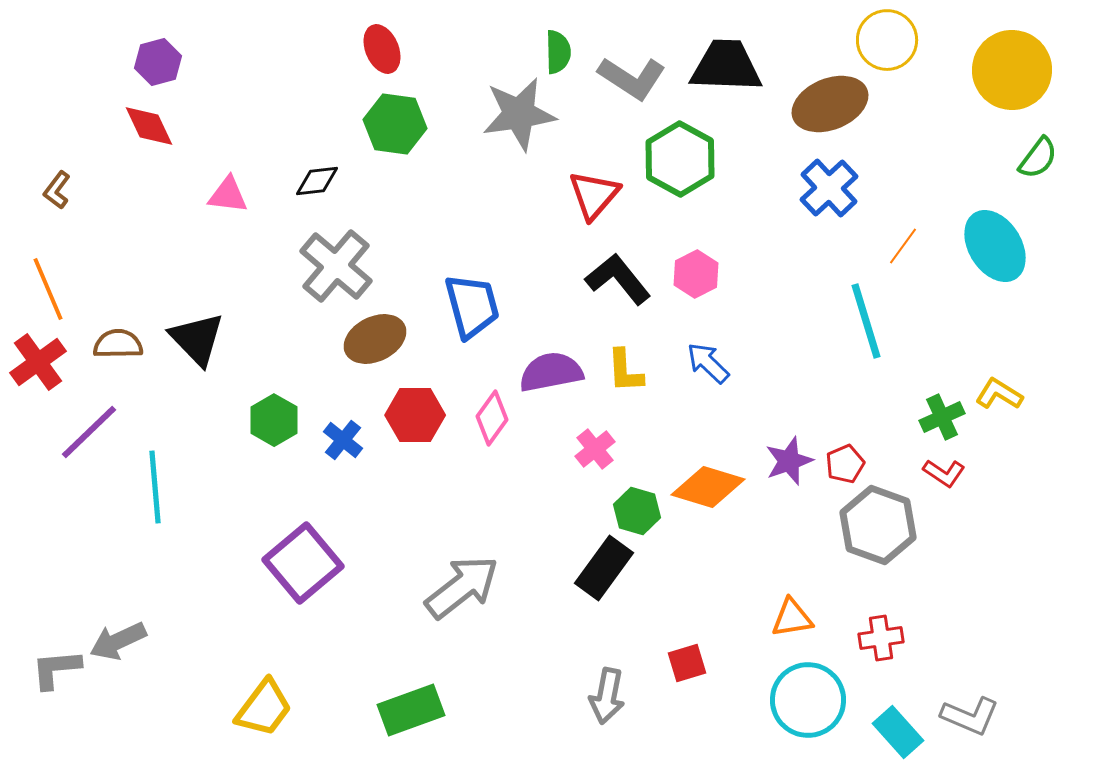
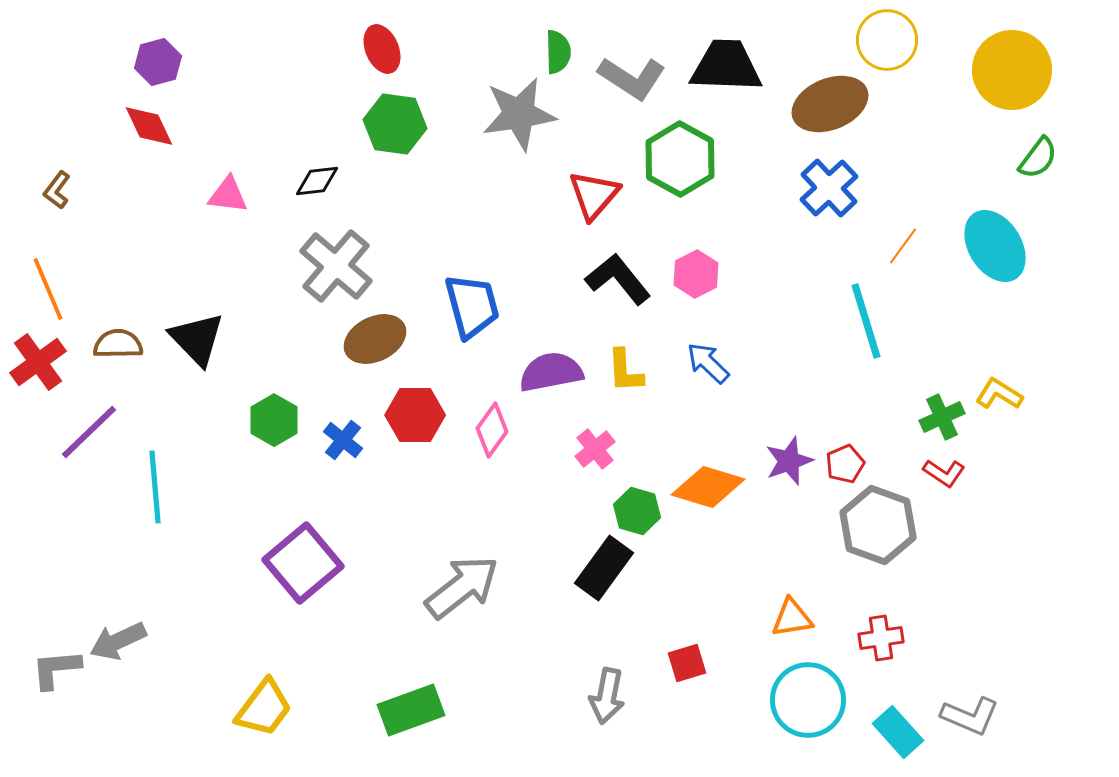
pink diamond at (492, 418): moved 12 px down
